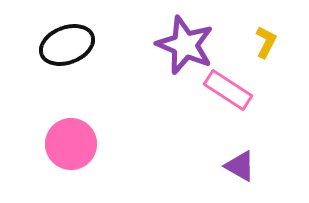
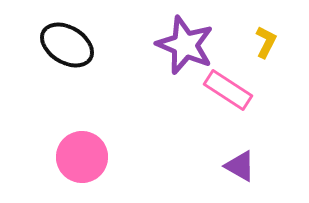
black ellipse: rotated 52 degrees clockwise
pink circle: moved 11 px right, 13 px down
